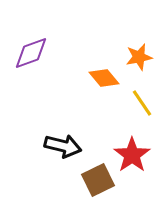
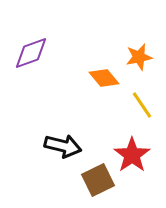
yellow line: moved 2 px down
